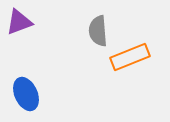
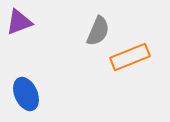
gray semicircle: rotated 152 degrees counterclockwise
